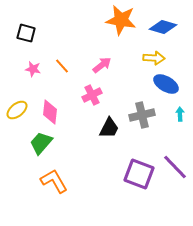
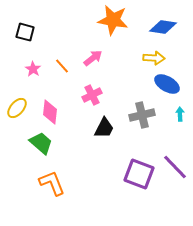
orange star: moved 8 px left
blue diamond: rotated 8 degrees counterclockwise
black square: moved 1 px left, 1 px up
pink arrow: moved 9 px left, 7 px up
pink star: rotated 21 degrees clockwise
blue ellipse: moved 1 px right
yellow ellipse: moved 2 px up; rotated 10 degrees counterclockwise
black trapezoid: moved 5 px left
green trapezoid: rotated 90 degrees clockwise
orange L-shape: moved 2 px left, 2 px down; rotated 8 degrees clockwise
